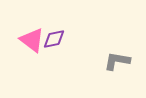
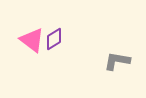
purple diamond: rotated 20 degrees counterclockwise
